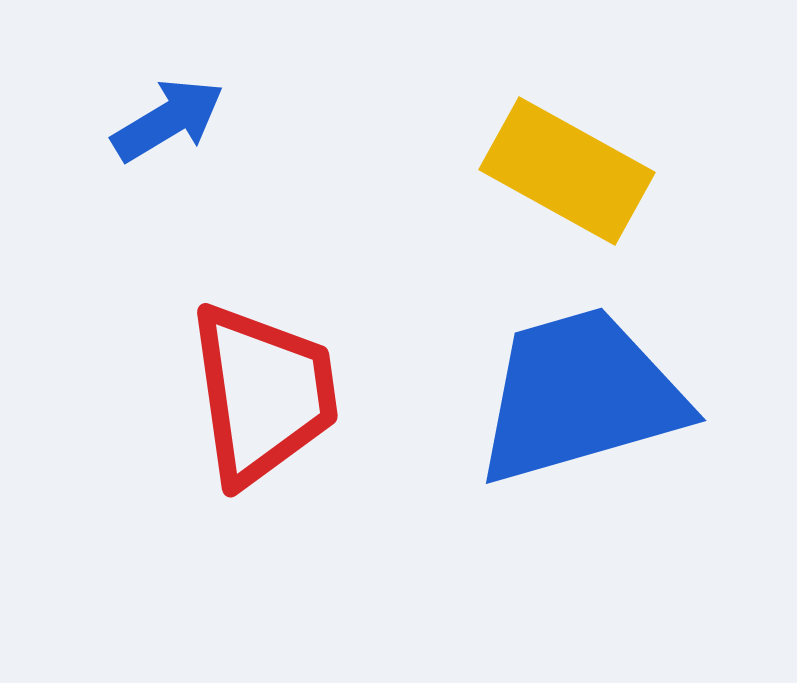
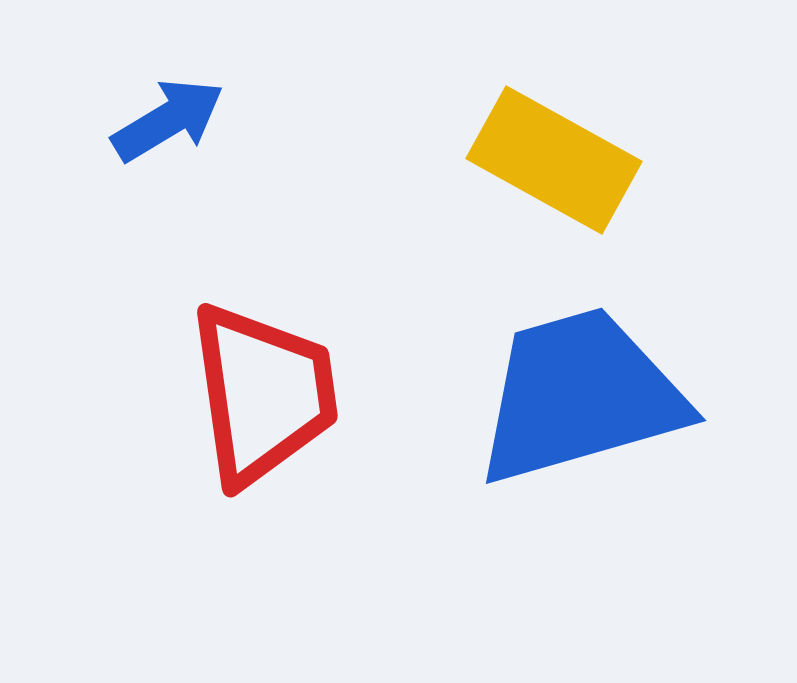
yellow rectangle: moved 13 px left, 11 px up
